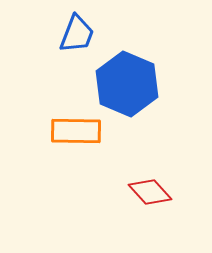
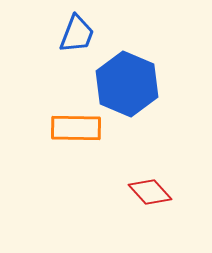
orange rectangle: moved 3 px up
